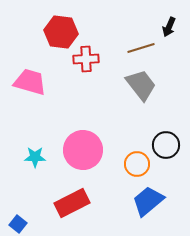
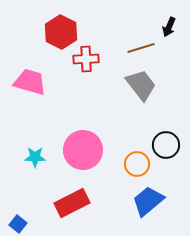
red hexagon: rotated 20 degrees clockwise
